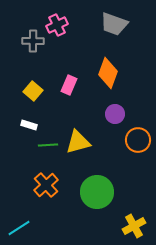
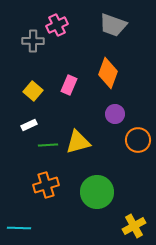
gray trapezoid: moved 1 px left, 1 px down
white rectangle: rotated 42 degrees counterclockwise
orange cross: rotated 25 degrees clockwise
cyan line: rotated 35 degrees clockwise
